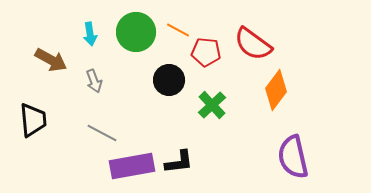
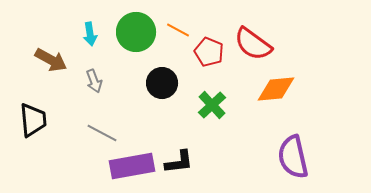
red pentagon: moved 3 px right; rotated 16 degrees clockwise
black circle: moved 7 px left, 3 px down
orange diamond: moved 1 px up; rotated 48 degrees clockwise
